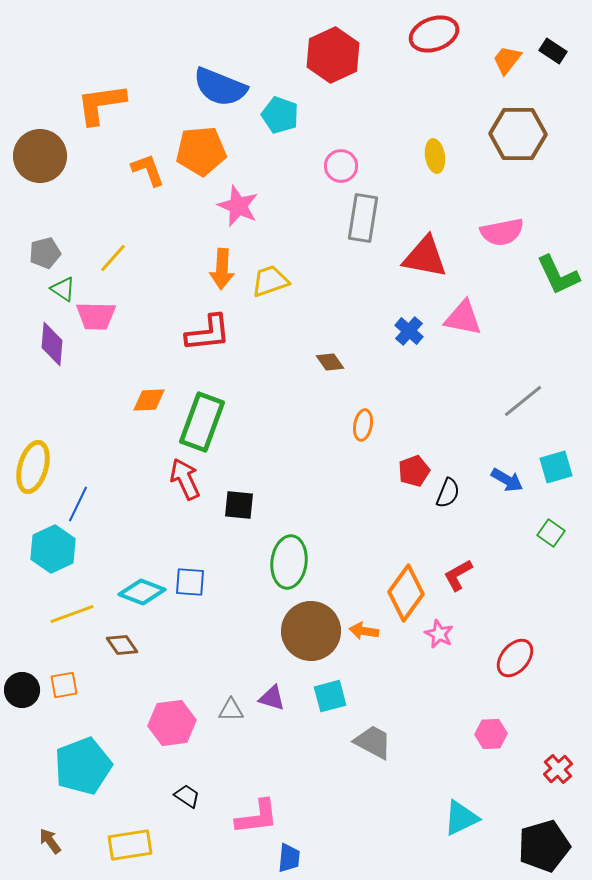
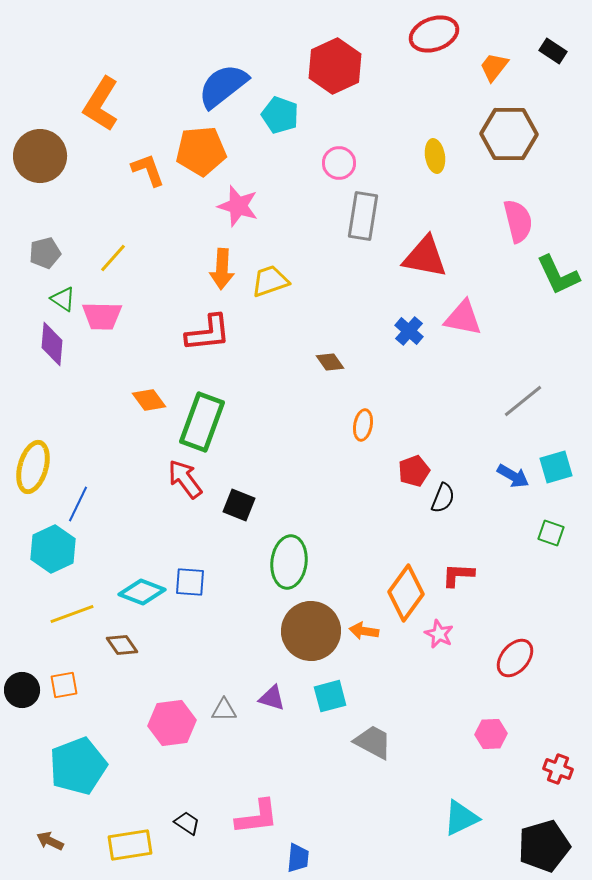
red hexagon at (333, 55): moved 2 px right, 11 px down
orange trapezoid at (507, 60): moved 13 px left, 7 px down
blue semicircle at (220, 87): moved 3 px right, 1 px up; rotated 120 degrees clockwise
orange L-shape at (101, 104): rotated 50 degrees counterclockwise
brown hexagon at (518, 134): moved 9 px left
pink circle at (341, 166): moved 2 px left, 3 px up
pink star at (238, 206): rotated 6 degrees counterclockwise
gray rectangle at (363, 218): moved 2 px up
pink semicircle at (502, 232): moved 16 px right, 11 px up; rotated 93 degrees counterclockwise
green triangle at (63, 289): moved 10 px down
pink trapezoid at (96, 316): moved 6 px right
orange diamond at (149, 400): rotated 56 degrees clockwise
red arrow at (185, 479): rotated 12 degrees counterclockwise
blue arrow at (507, 480): moved 6 px right, 4 px up
black semicircle at (448, 493): moved 5 px left, 5 px down
black square at (239, 505): rotated 16 degrees clockwise
green square at (551, 533): rotated 16 degrees counterclockwise
red L-shape at (458, 575): rotated 32 degrees clockwise
gray triangle at (231, 710): moved 7 px left
cyan pentagon at (83, 766): moved 5 px left
red cross at (558, 769): rotated 28 degrees counterclockwise
black trapezoid at (187, 796): moved 27 px down
brown arrow at (50, 841): rotated 28 degrees counterclockwise
blue trapezoid at (289, 858): moved 9 px right
